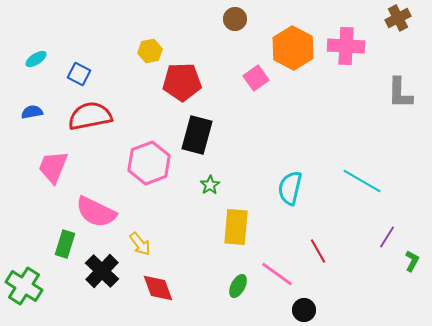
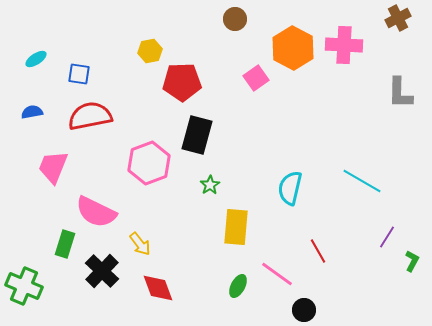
pink cross: moved 2 px left, 1 px up
blue square: rotated 20 degrees counterclockwise
green cross: rotated 9 degrees counterclockwise
